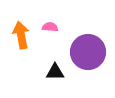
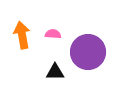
pink semicircle: moved 3 px right, 7 px down
orange arrow: moved 1 px right
